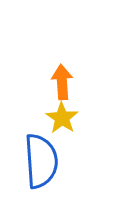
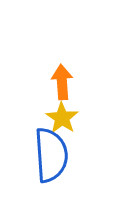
blue semicircle: moved 10 px right, 6 px up
